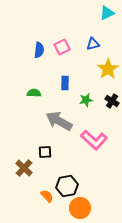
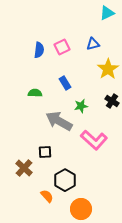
blue rectangle: rotated 32 degrees counterclockwise
green semicircle: moved 1 px right
green star: moved 5 px left, 6 px down
black hexagon: moved 2 px left, 6 px up; rotated 20 degrees counterclockwise
orange circle: moved 1 px right, 1 px down
